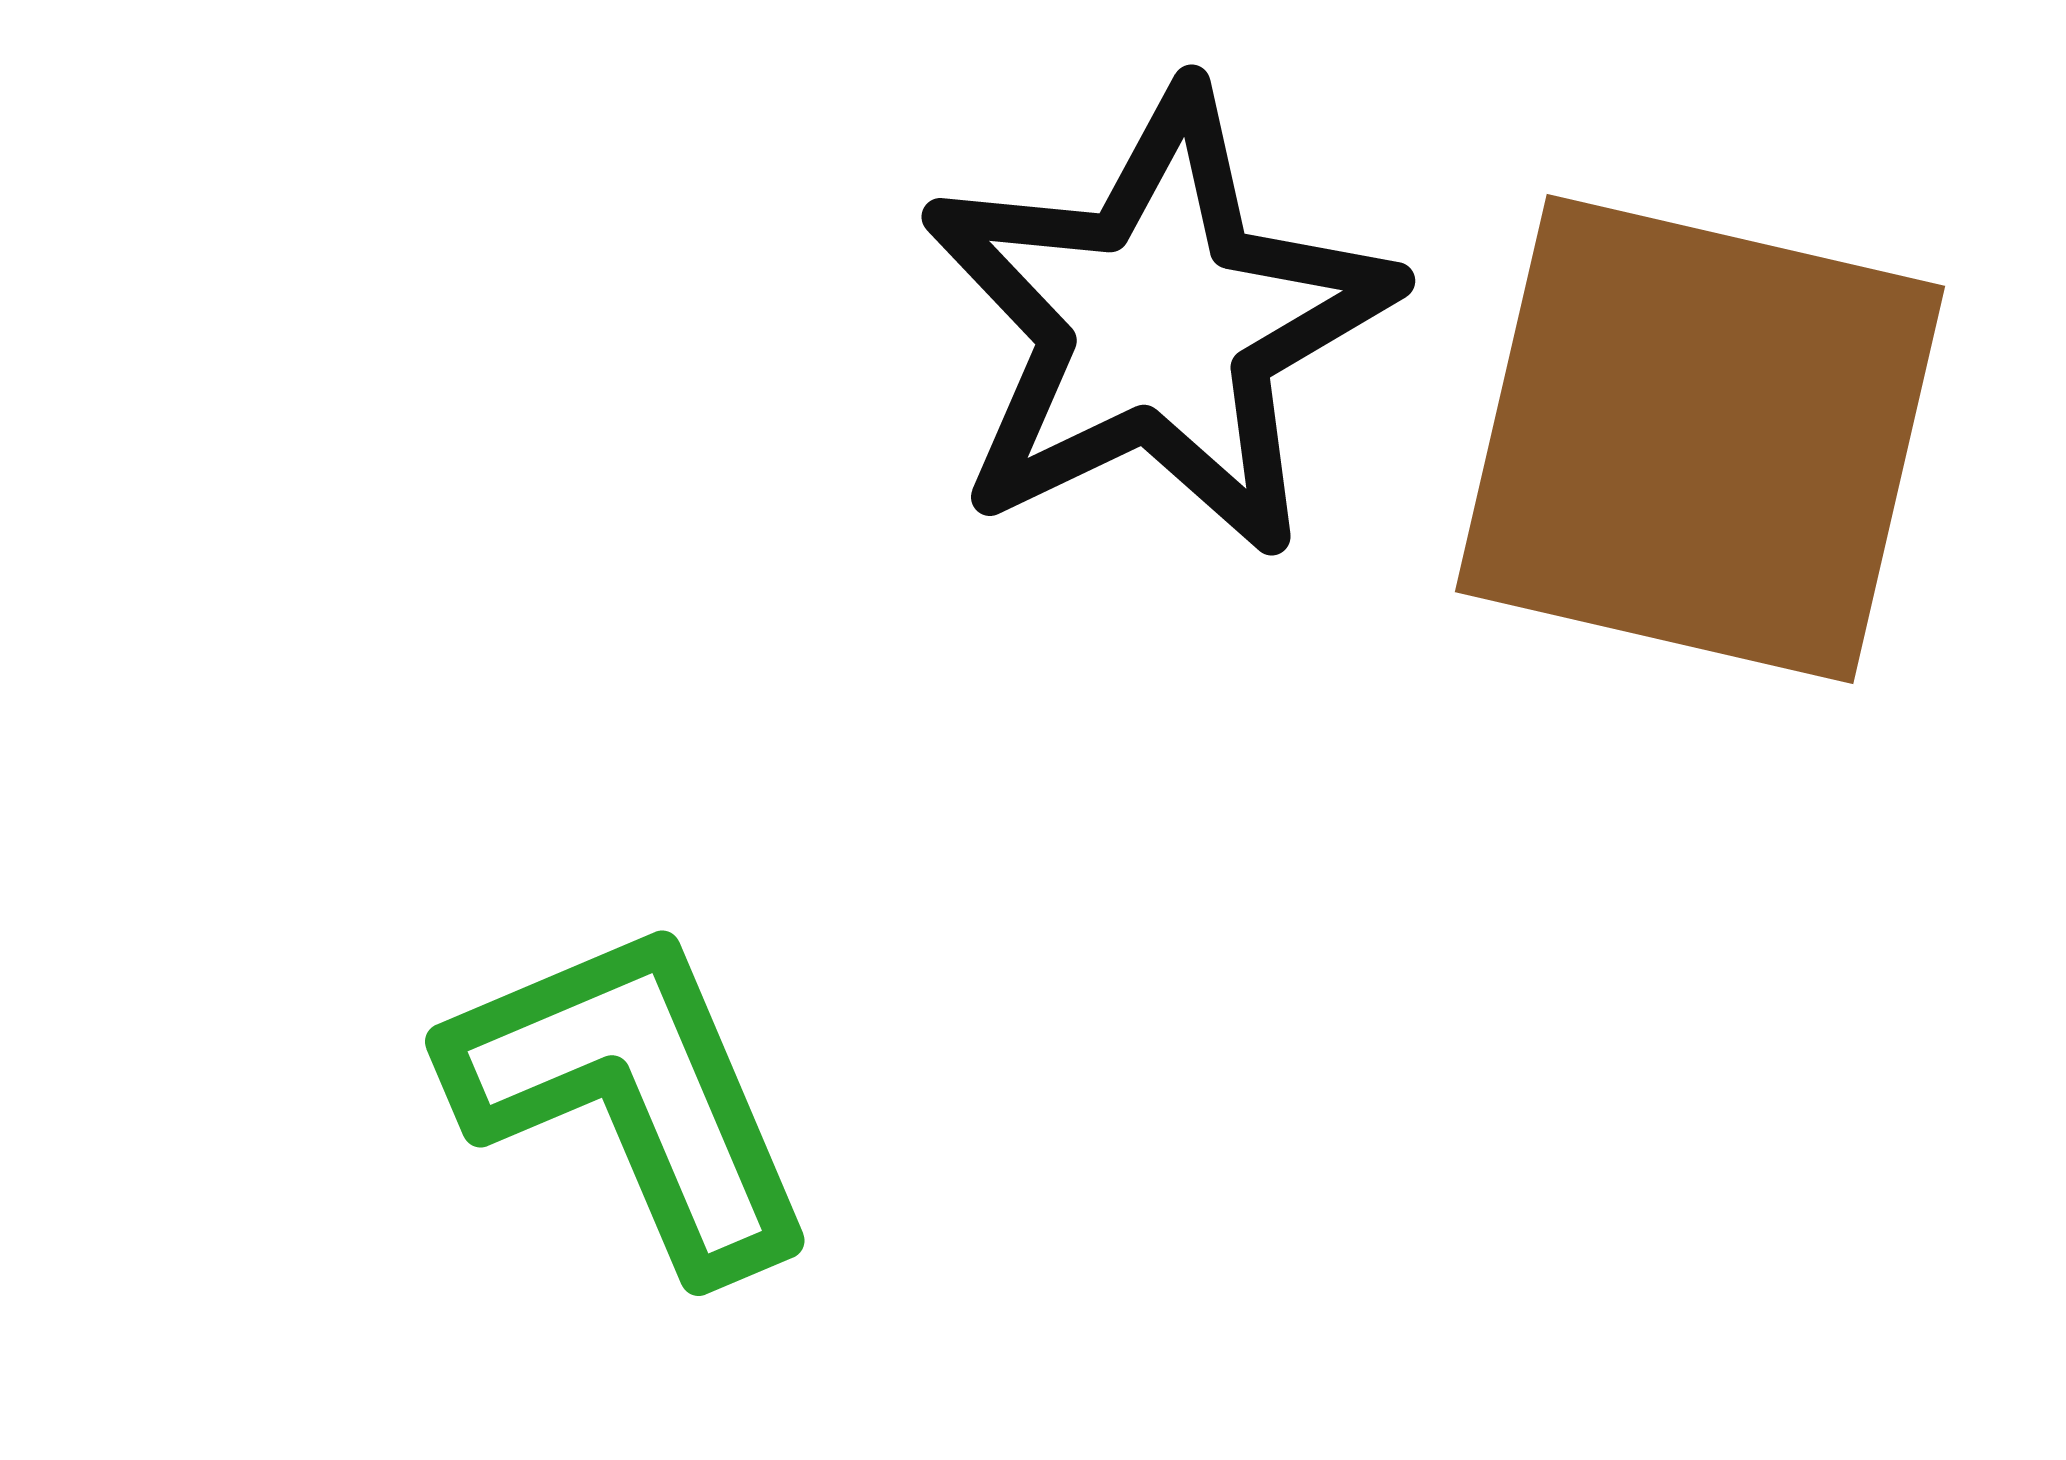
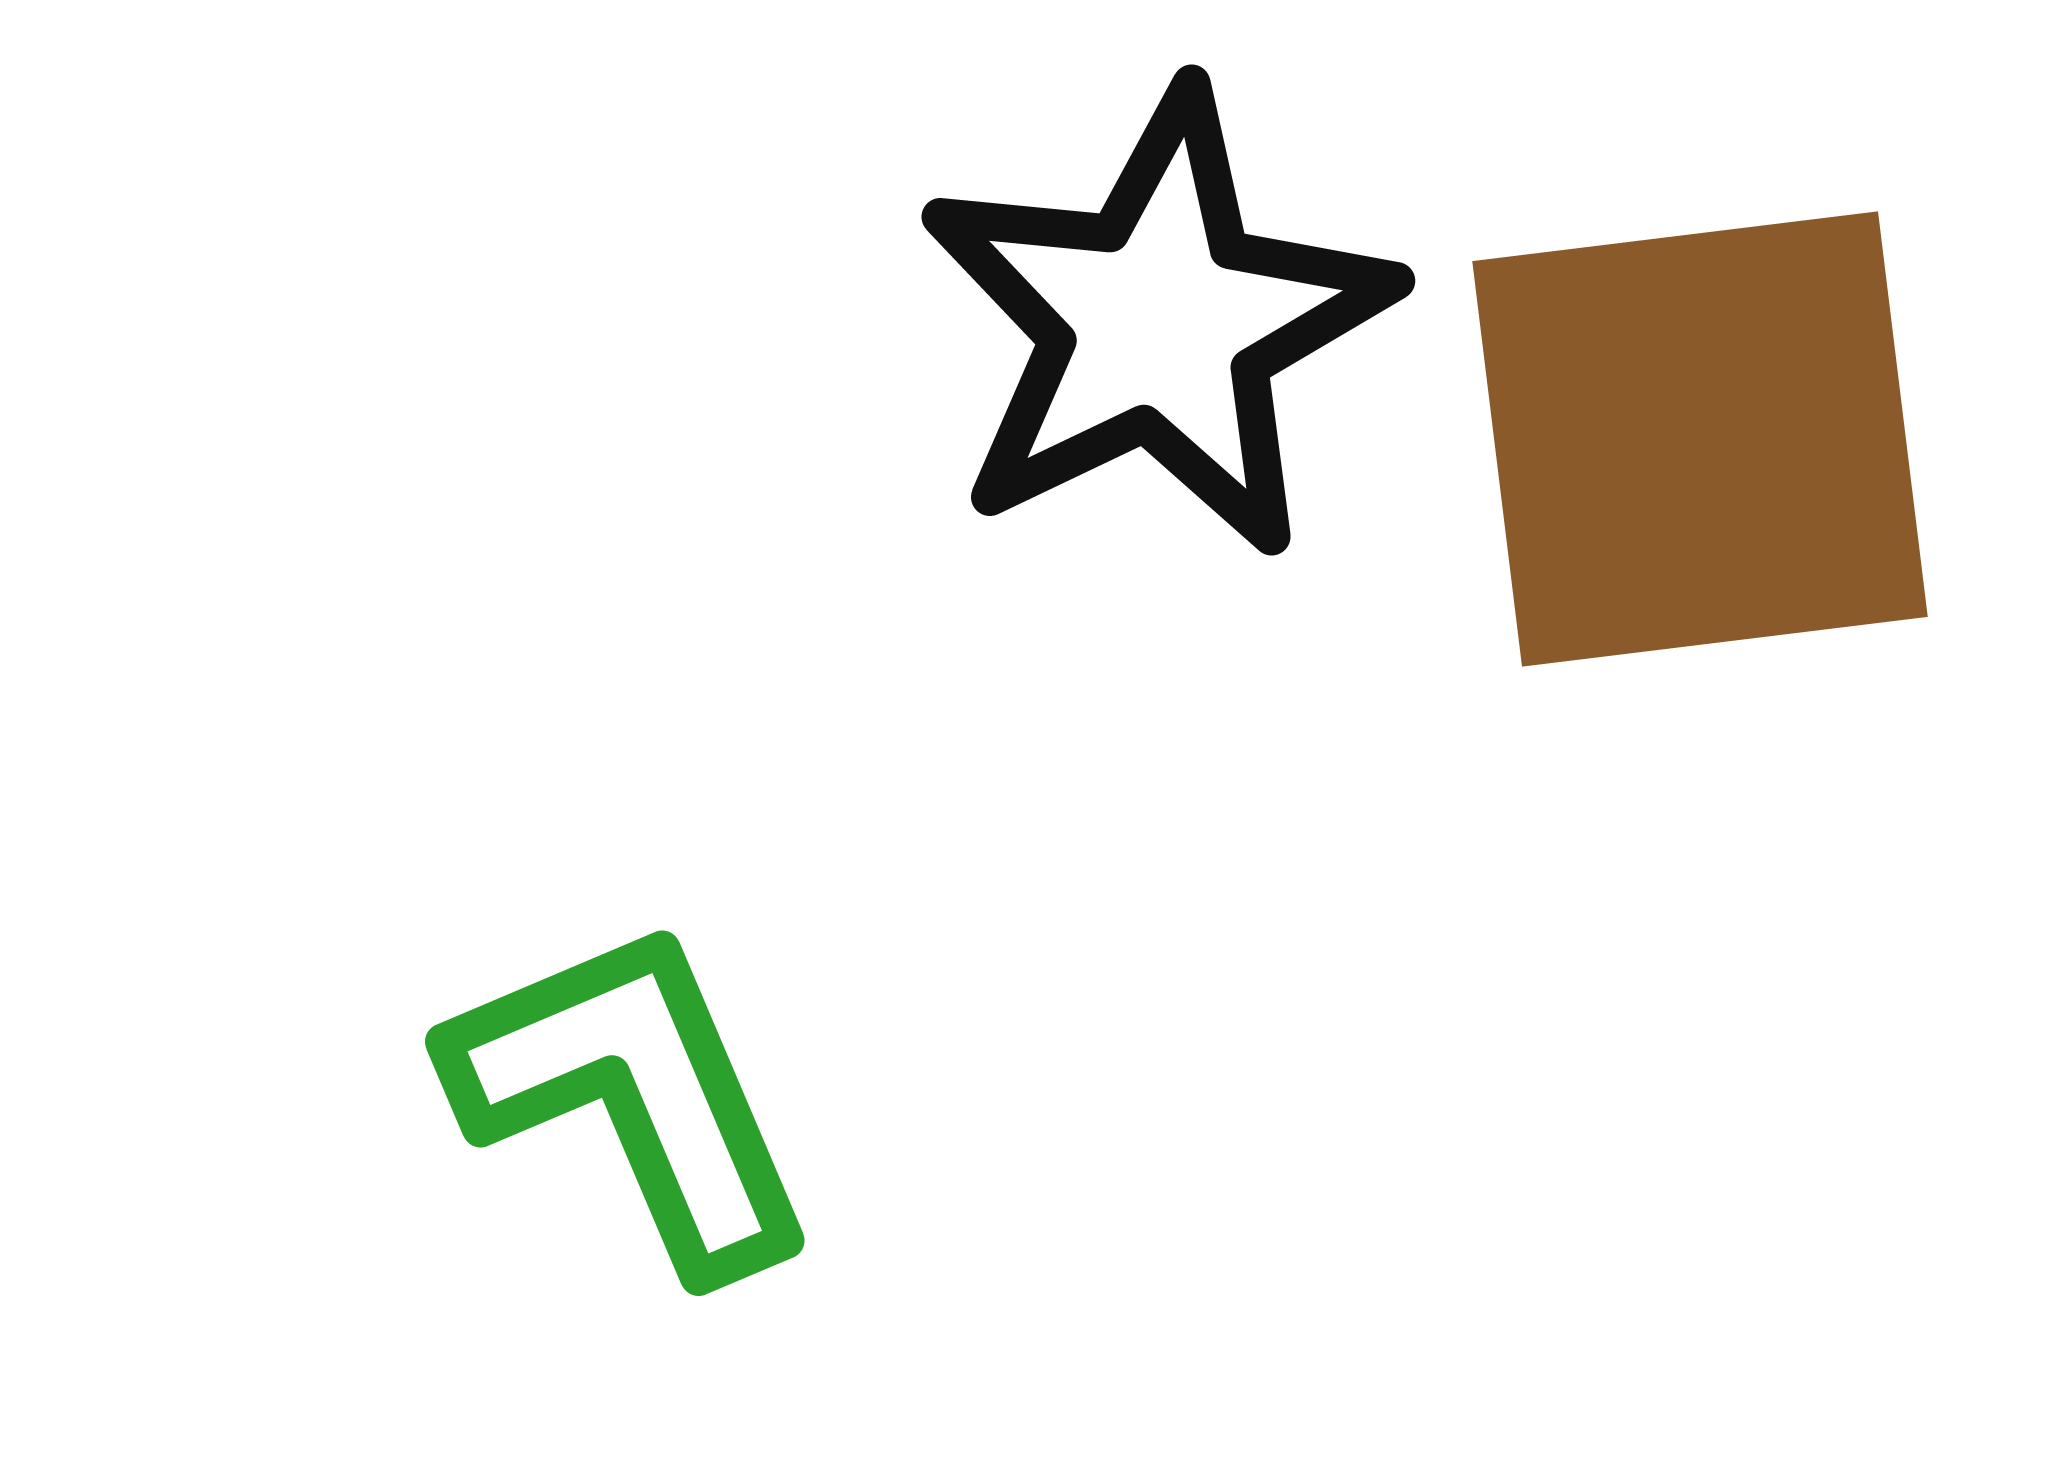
brown square: rotated 20 degrees counterclockwise
